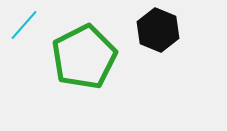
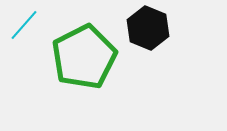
black hexagon: moved 10 px left, 2 px up
